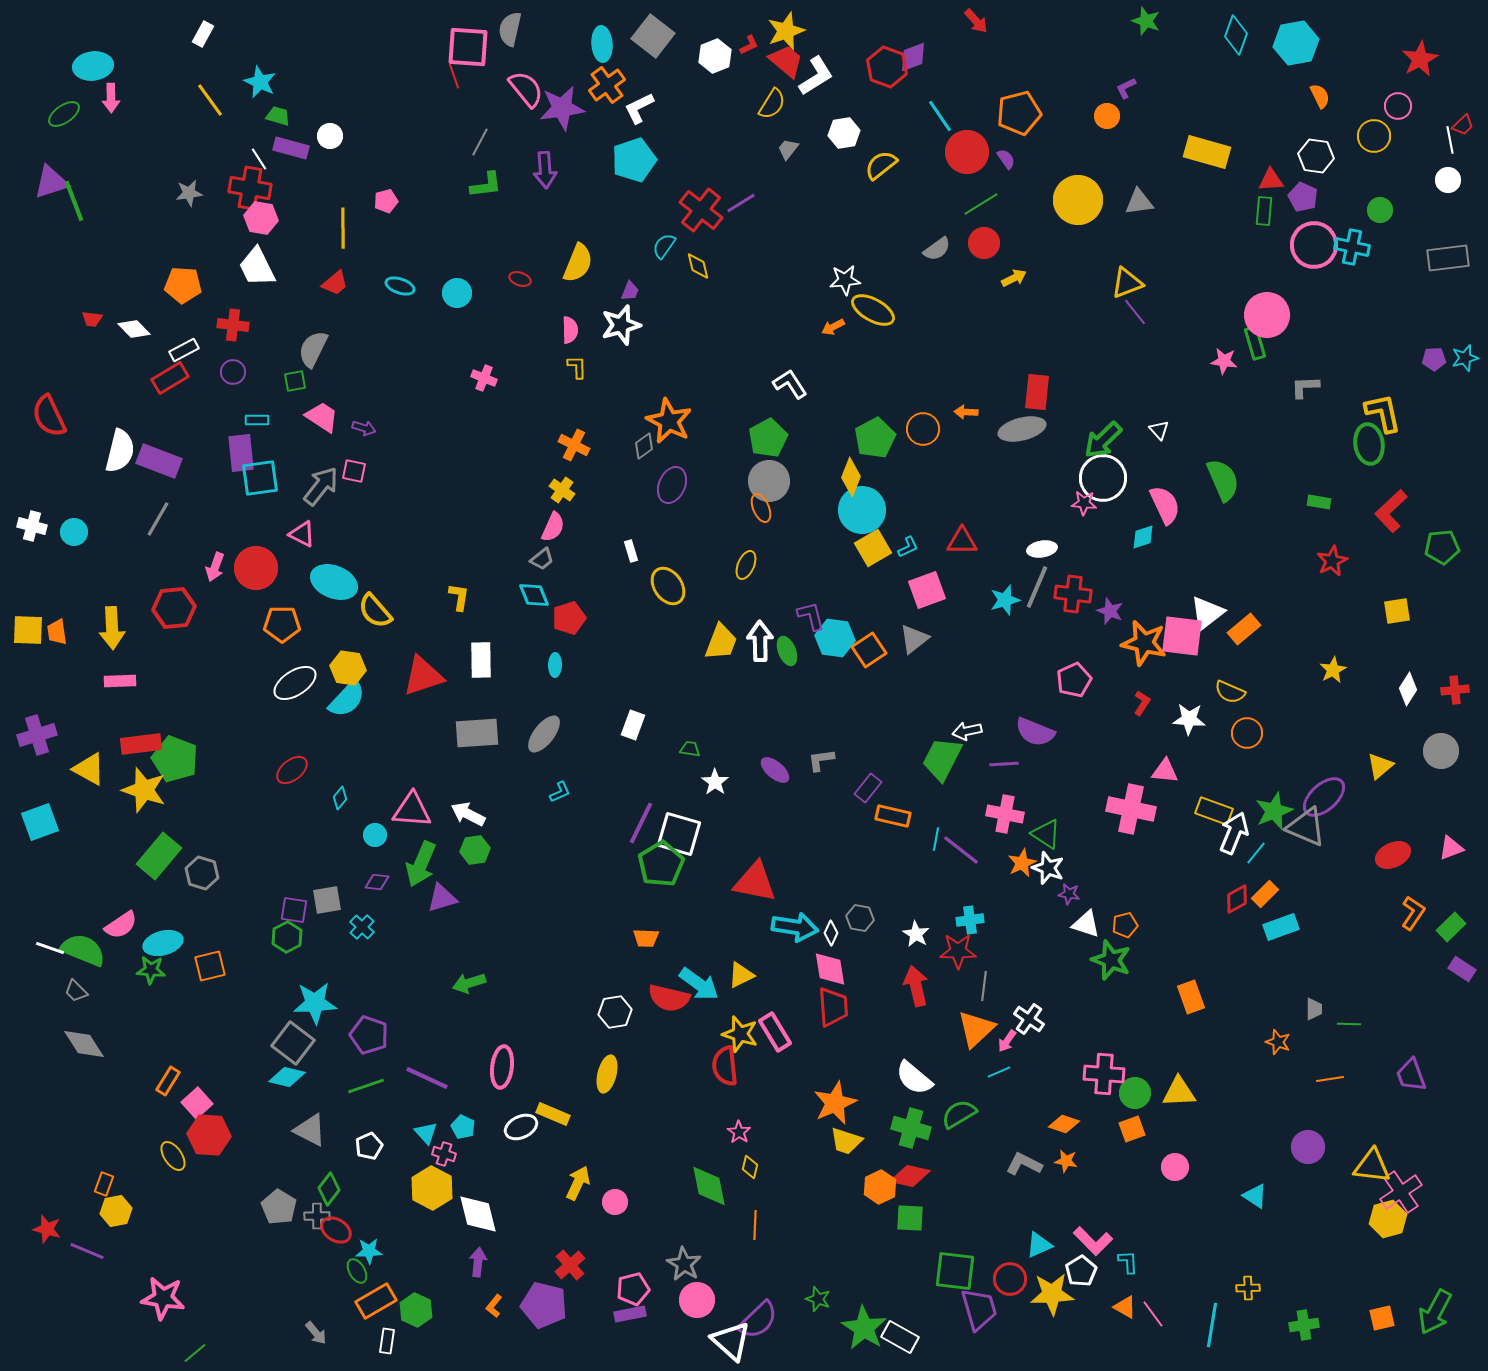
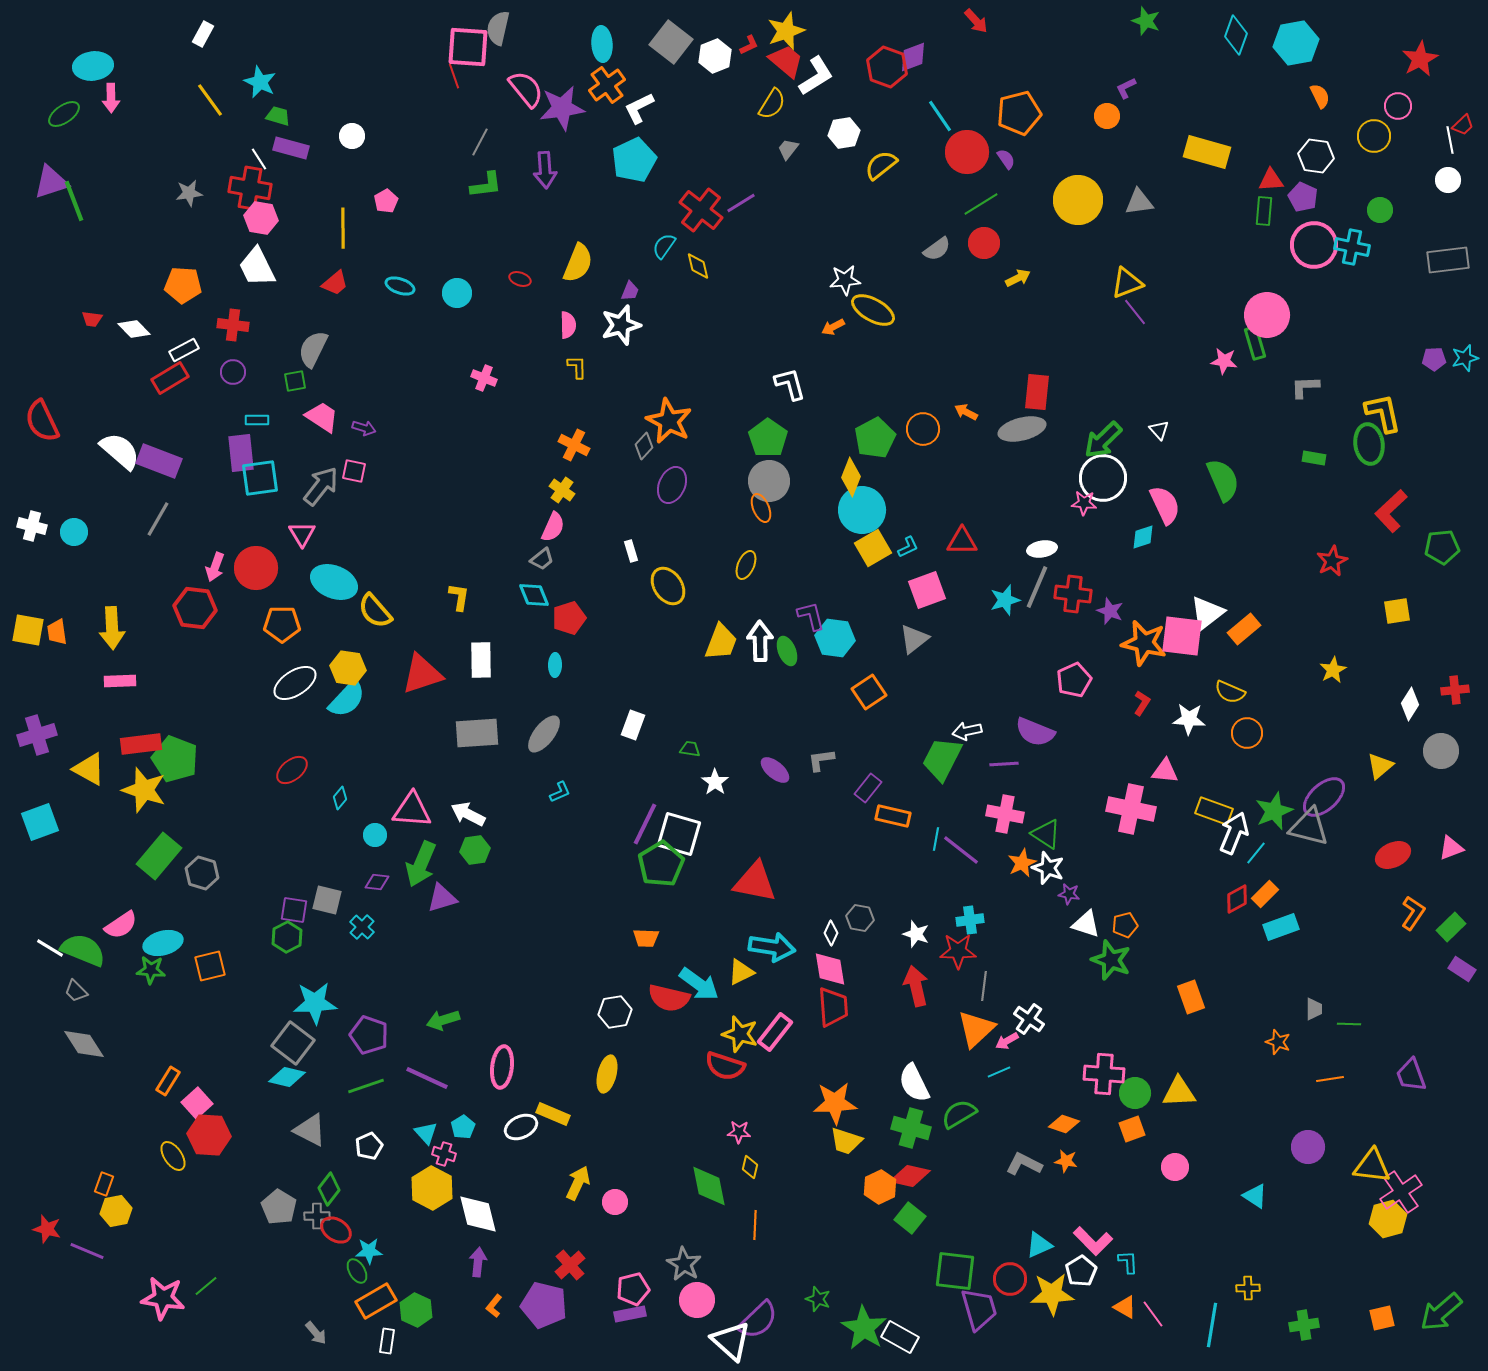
gray semicircle at (510, 29): moved 12 px left, 1 px up
gray square at (653, 36): moved 18 px right, 6 px down
white circle at (330, 136): moved 22 px right
cyan pentagon at (634, 160): rotated 6 degrees counterclockwise
pink pentagon at (386, 201): rotated 15 degrees counterclockwise
gray rectangle at (1448, 258): moved 2 px down
yellow arrow at (1014, 278): moved 4 px right
pink semicircle at (570, 330): moved 2 px left, 5 px up
white L-shape at (790, 384): rotated 18 degrees clockwise
orange arrow at (966, 412): rotated 25 degrees clockwise
red semicircle at (49, 416): moved 7 px left, 5 px down
green pentagon at (768, 438): rotated 9 degrees counterclockwise
gray diamond at (644, 446): rotated 12 degrees counterclockwise
white semicircle at (120, 451): rotated 63 degrees counterclockwise
green rectangle at (1319, 502): moved 5 px left, 44 px up
pink triangle at (302, 534): rotated 32 degrees clockwise
red hexagon at (174, 608): moved 21 px right; rotated 12 degrees clockwise
yellow square at (28, 630): rotated 8 degrees clockwise
orange square at (869, 650): moved 42 px down
red triangle at (423, 676): moved 1 px left, 2 px up
white diamond at (1408, 689): moved 2 px right, 15 px down
purple line at (641, 823): moved 4 px right, 1 px down
gray triangle at (1306, 827): moved 3 px right; rotated 9 degrees counterclockwise
gray square at (327, 900): rotated 24 degrees clockwise
cyan arrow at (795, 927): moved 23 px left, 20 px down
white star at (916, 934): rotated 12 degrees counterclockwise
white line at (50, 948): rotated 12 degrees clockwise
yellow triangle at (741, 975): moved 3 px up
green arrow at (469, 983): moved 26 px left, 37 px down
pink rectangle at (775, 1032): rotated 69 degrees clockwise
pink arrow at (1007, 1041): rotated 25 degrees clockwise
red semicircle at (725, 1066): rotated 66 degrees counterclockwise
white semicircle at (914, 1078): moved 5 px down; rotated 24 degrees clockwise
orange star at (835, 1103): rotated 21 degrees clockwise
cyan pentagon at (463, 1127): rotated 15 degrees clockwise
pink star at (739, 1132): rotated 30 degrees counterclockwise
green square at (910, 1218): rotated 36 degrees clockwise
green arrow at (1435, 1312): moved 6 px right; rotated 21 degrees clockwise
green line at (195, 1353): moved 11 px right, 67 px up
